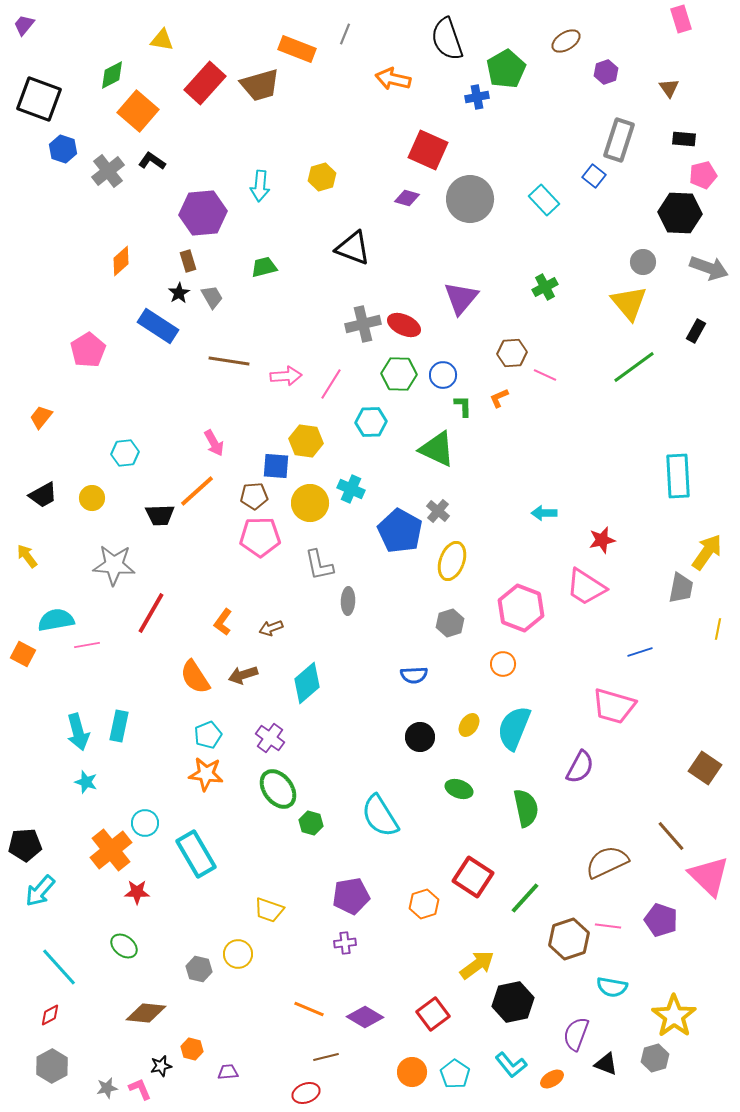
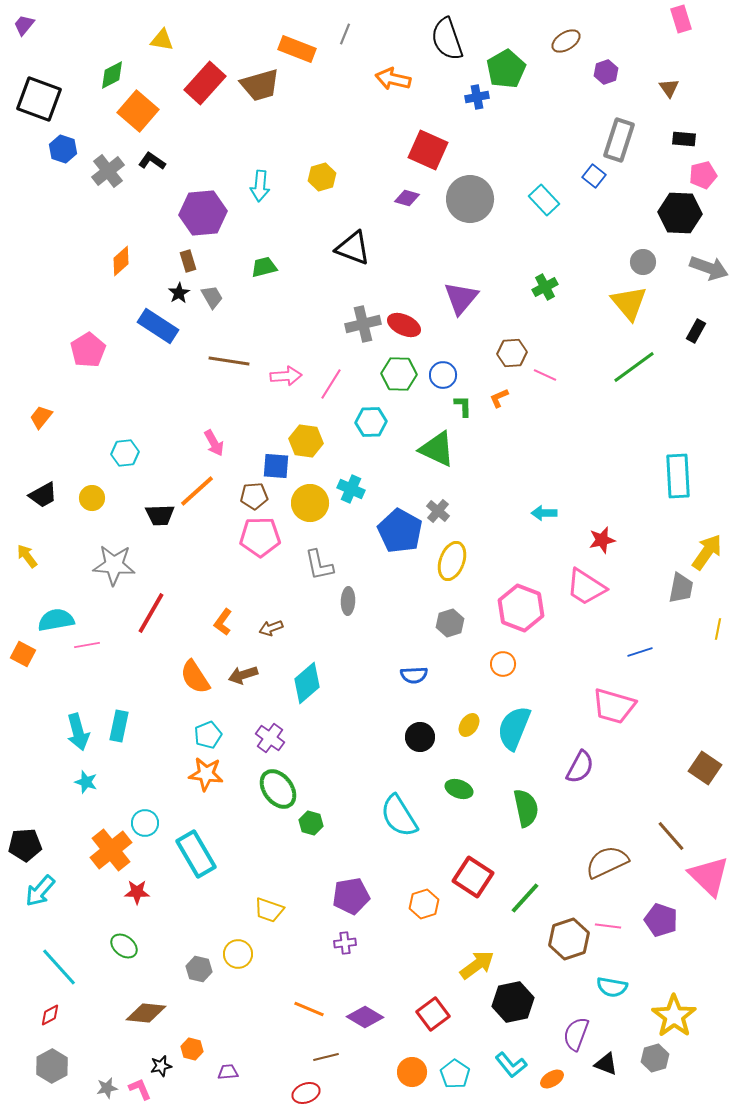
cyan semicircle at (380, 816): moved 19 px right
